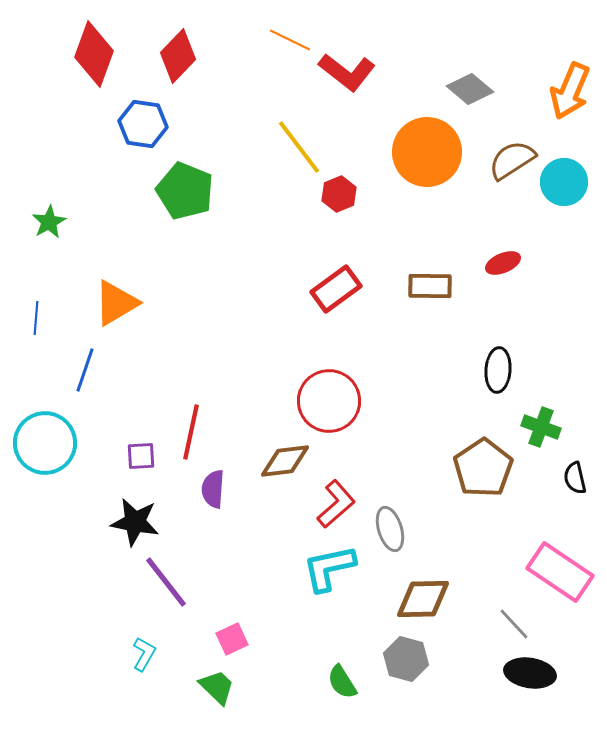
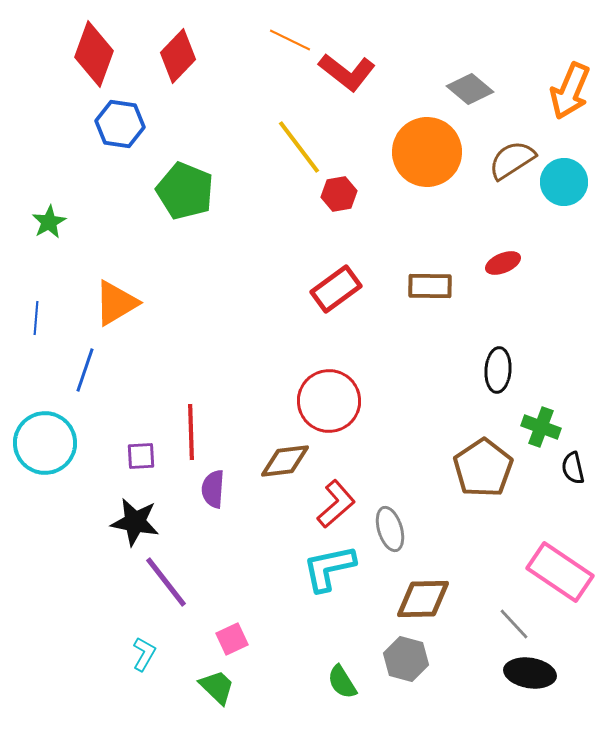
blue hexagon at (143, 124): moved 23 px left
red hexagon at (339, 194): rotated 12 degrees clockwise
red line at (191, 432): rotated 14 degrees counterclockwise
black semicircle at (575, 478): moved 2 px left, 10 px up
